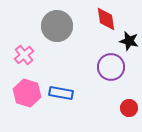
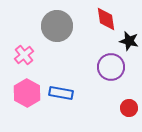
pink hexagon: rotated 12 degrees clockwise
